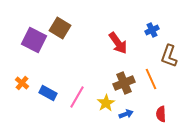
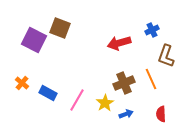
brown square: rotated 10 degrees counterclockwise
red arrow: moved 1 px right; rotated 110 degrees clockwise
brown L-shape: moved 3 px left
pink line: moved 3 px down
yellow star: moved 1 px left
